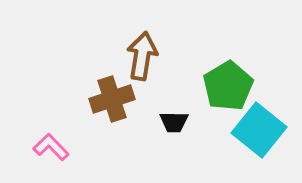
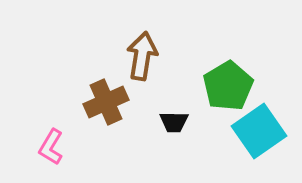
brown cross: moved 6 px left, 3 px down; rotated 6 degrees counterclockwise
cyan square: moved 1 px down; rotated 16 degrees clockwise
pink L-shape: rotated 105 degrees counterclockwise
